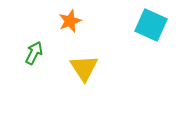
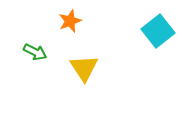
cyan square: moved 7 px right, 6 px down; rotated 28 degrees clockwise
green arrow: moved 1 px right, 1 px up; rotated 90 degrees clockwise
